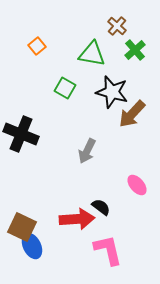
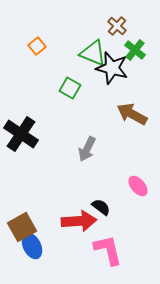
green cross: rotated 10 degrees counterclockwise
green triangle: moved 1 px right, 1 px up; rotated 12 degrees clockwise
green square: moved 5 px right
black star: moved 24 px up
brown arrow: rotated 76 degrees clockwise
black cross: rotated 12 degrees clockwise
gray arrow: moved 2 px up
pink ellipse: moved 1 px right, 1 px down
red arrow: moved 2 px right, 2 px down
brown square: rotated 36 degrees clockwise
